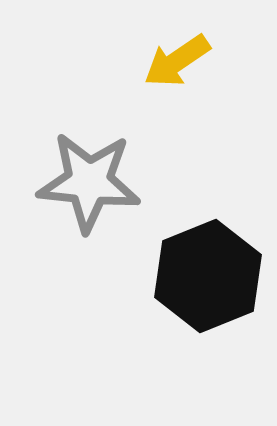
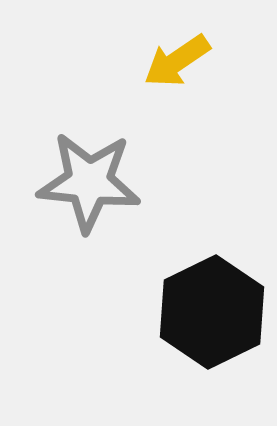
black hexagon: moved 4 px right, 36 px down; rotated 4 degrees counterclockwise
